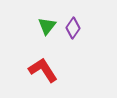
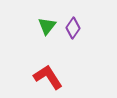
red L-shape: moved 5 px right, 7 px down
